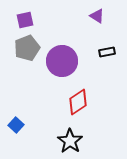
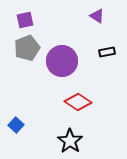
red diamond: rotated 68 degrees clockwise
